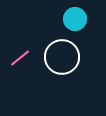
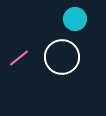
pink line: moved 1 px left
